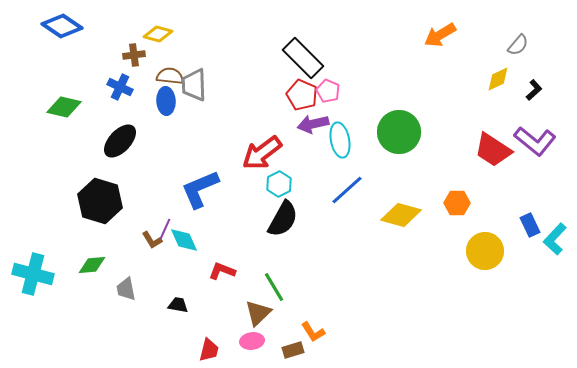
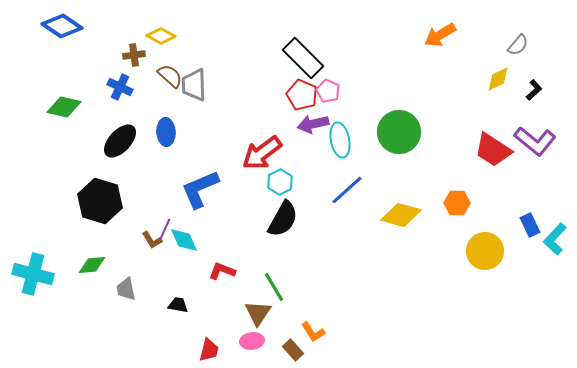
yellow diamond at (158, 34): moved 3 px right, 2 px down; rotated 12 degrees clockwise
brown semicircle at (170, 76): rotated 36 degrees clockwise
blue ellipse at (166, 101): moved 31 px down
cyan hexagon at (279, 184): moved 1 px right, 2 px up
brown triangle at (258, 313): rotated 12 degrees counterclockwise
brown rectangle at (293, 350): rotated 65 degrees clockwise
